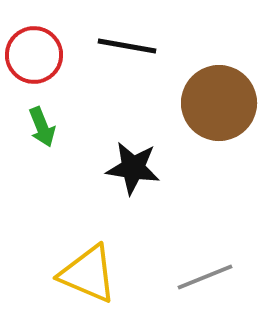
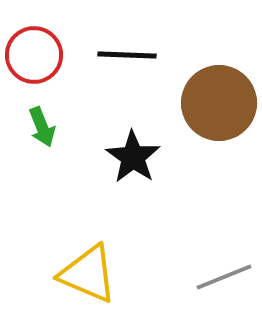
black line: moved 9 px down; rotated 8 degrees counterclockwise
black star: moved 11 px up; rotated 26 degrees clockwise
gray line: moved 19 px right
